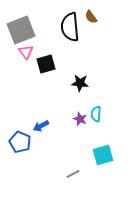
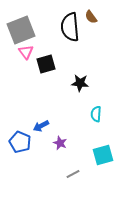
purple star: moved 20 px left, 24 px down
